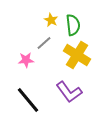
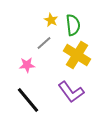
pink star: moved 1 px right, 5 px down
purple L-shape: moved 2 px right
